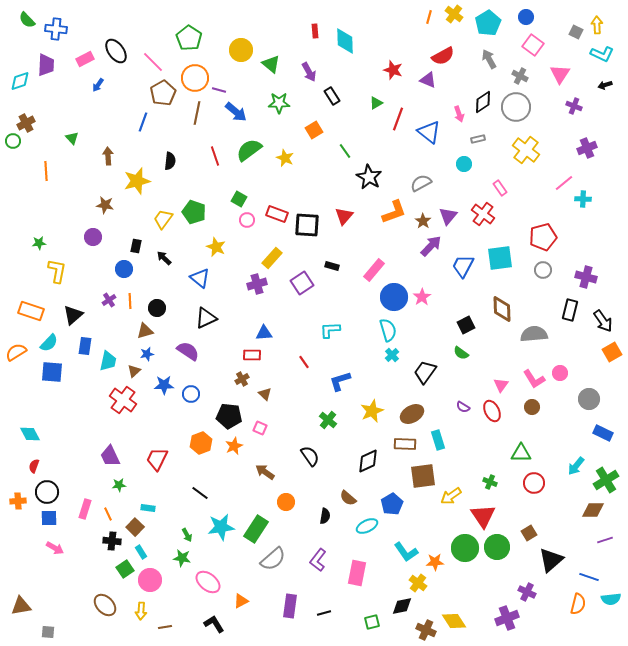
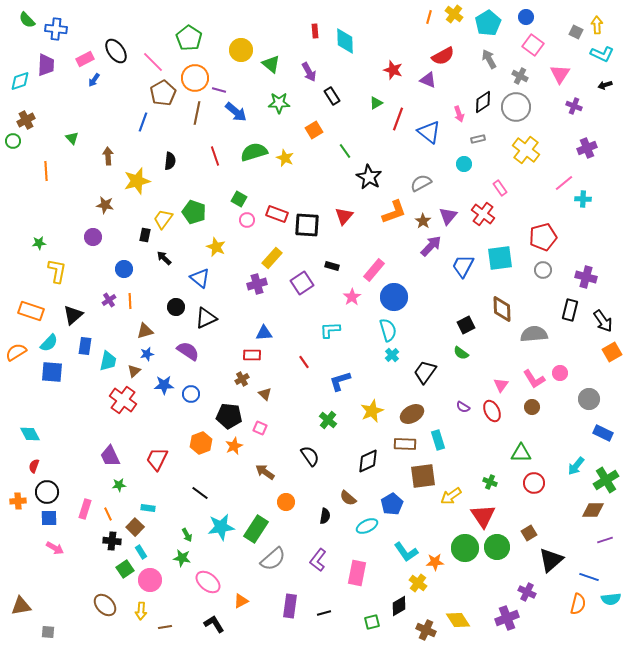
blue arrow at (98, 85): moved 4 px left, 5 px up
brown cross at (26, 123): moved 3 px up
green semicircle at (249, 150): moved 5 px right, 2 px down; rotated 20 degrees clockwise
black rectangle at (136, 246): moved 9 px right, 11 px up
pink star at (422, 297): moved 70 px left
black circle at (157, 308): moved 19 px right, 1 px up
black diamond at (402, 606): moved 3 px left; rotated 20 degrees counterclockwise
yellow diamond at (454, 621): moved 4 px right, 1 px up
